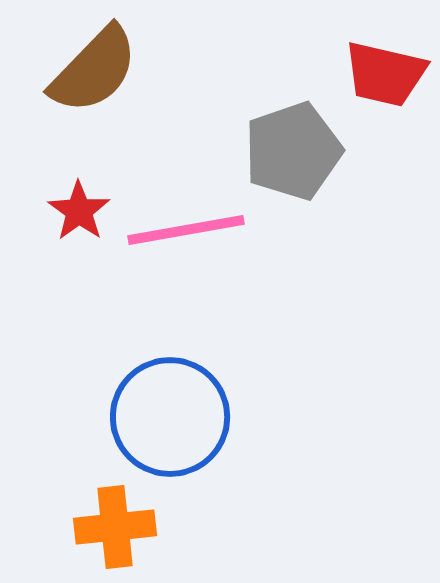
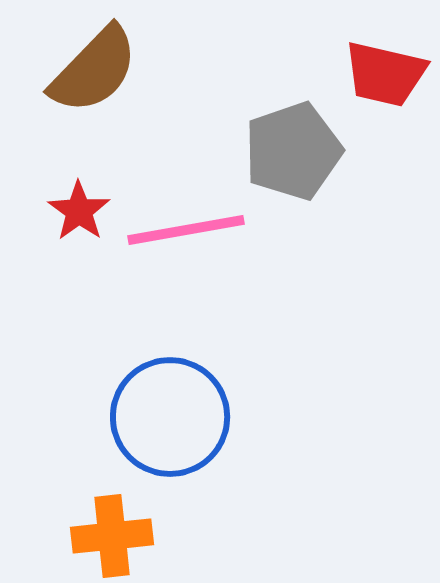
orange cross: moved 3 px left, 9 px down
